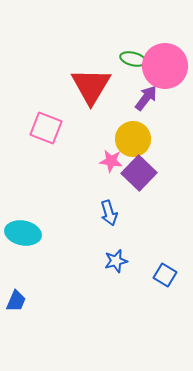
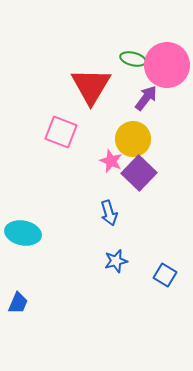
pink circle: moved 2 px right, 1 px up
pink square: moved 15 px right, 4 px down
pink star: rotated 15 degrees clockwise
blue trapezoid: moved 2 px right, 2 px down
